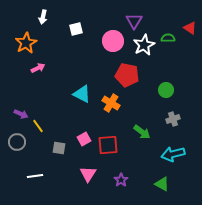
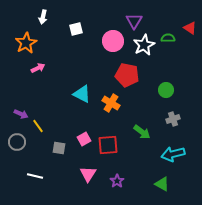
white line: rotated 21 degrees clockwise
purple star: moved 4 px left, 1 px down
